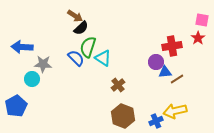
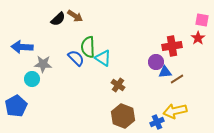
black semicircle: moved 23 px left, 9 px up
green semicircle: rotated 20 degrees counterclockwise
brown cross: rotated 16 degrees counterclockwise
blue cross: moved 1 px right, 1 px down
